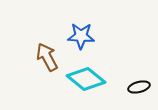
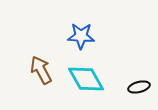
brown arrow: moved 6 px left, 13 px down
cyan diamond: rotated 21 degrees clockwise
